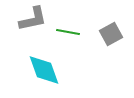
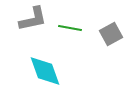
green line: moved 2 px right, 4 px up
cyan diamond: moved 1 px right, 1 px down
